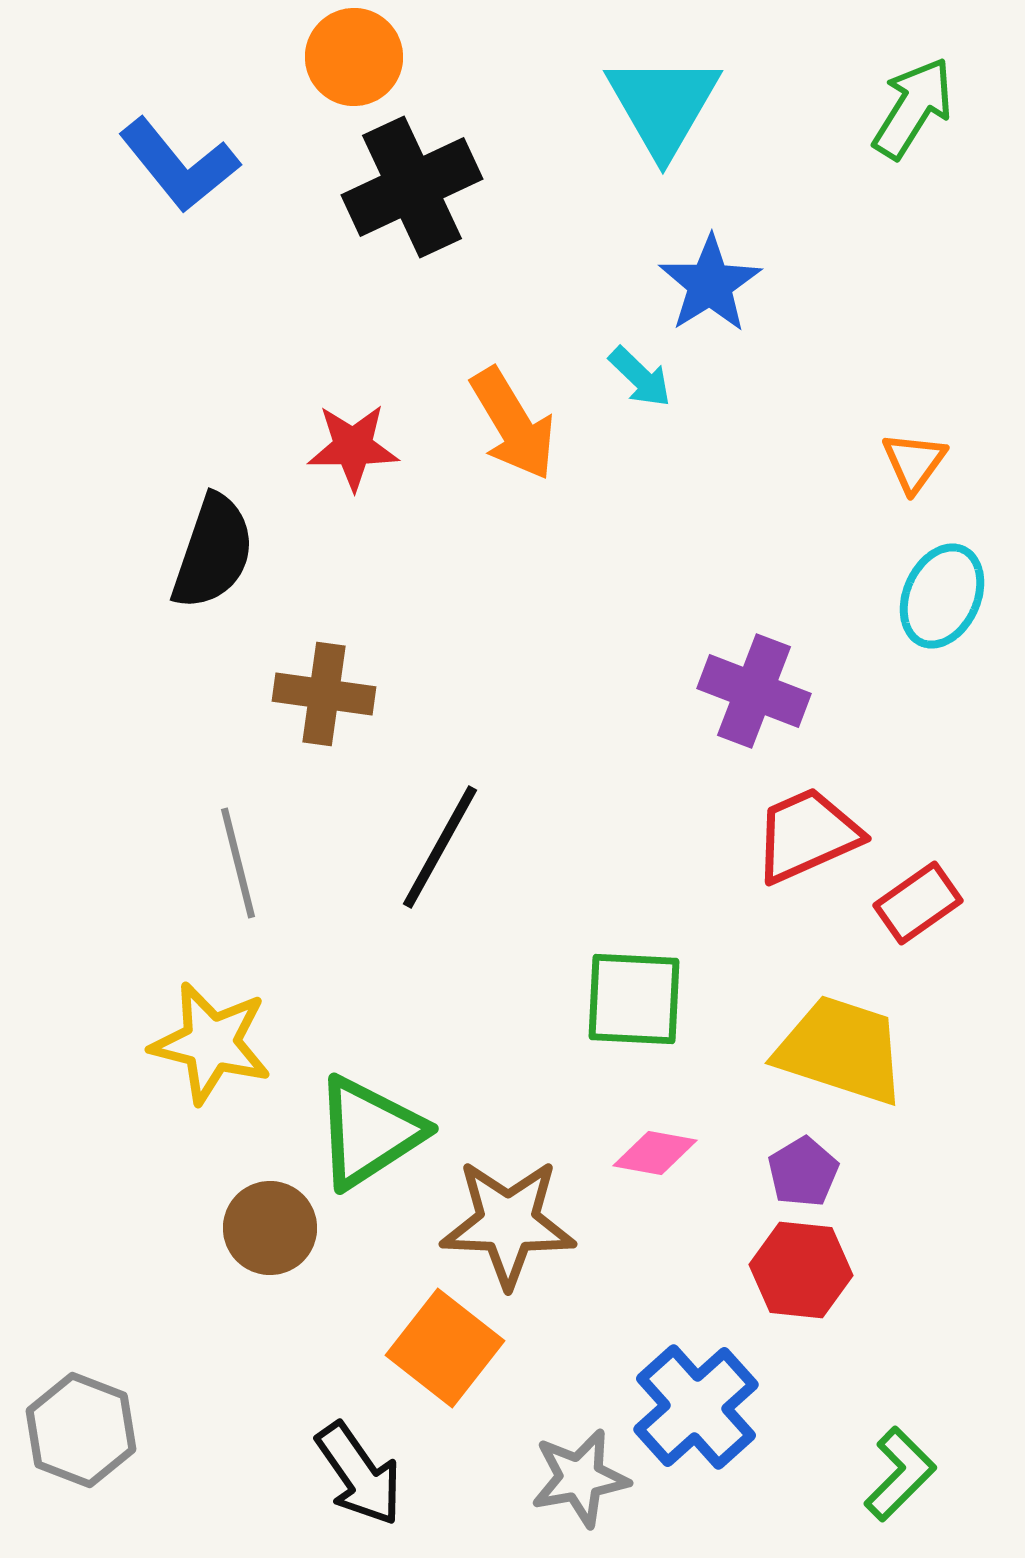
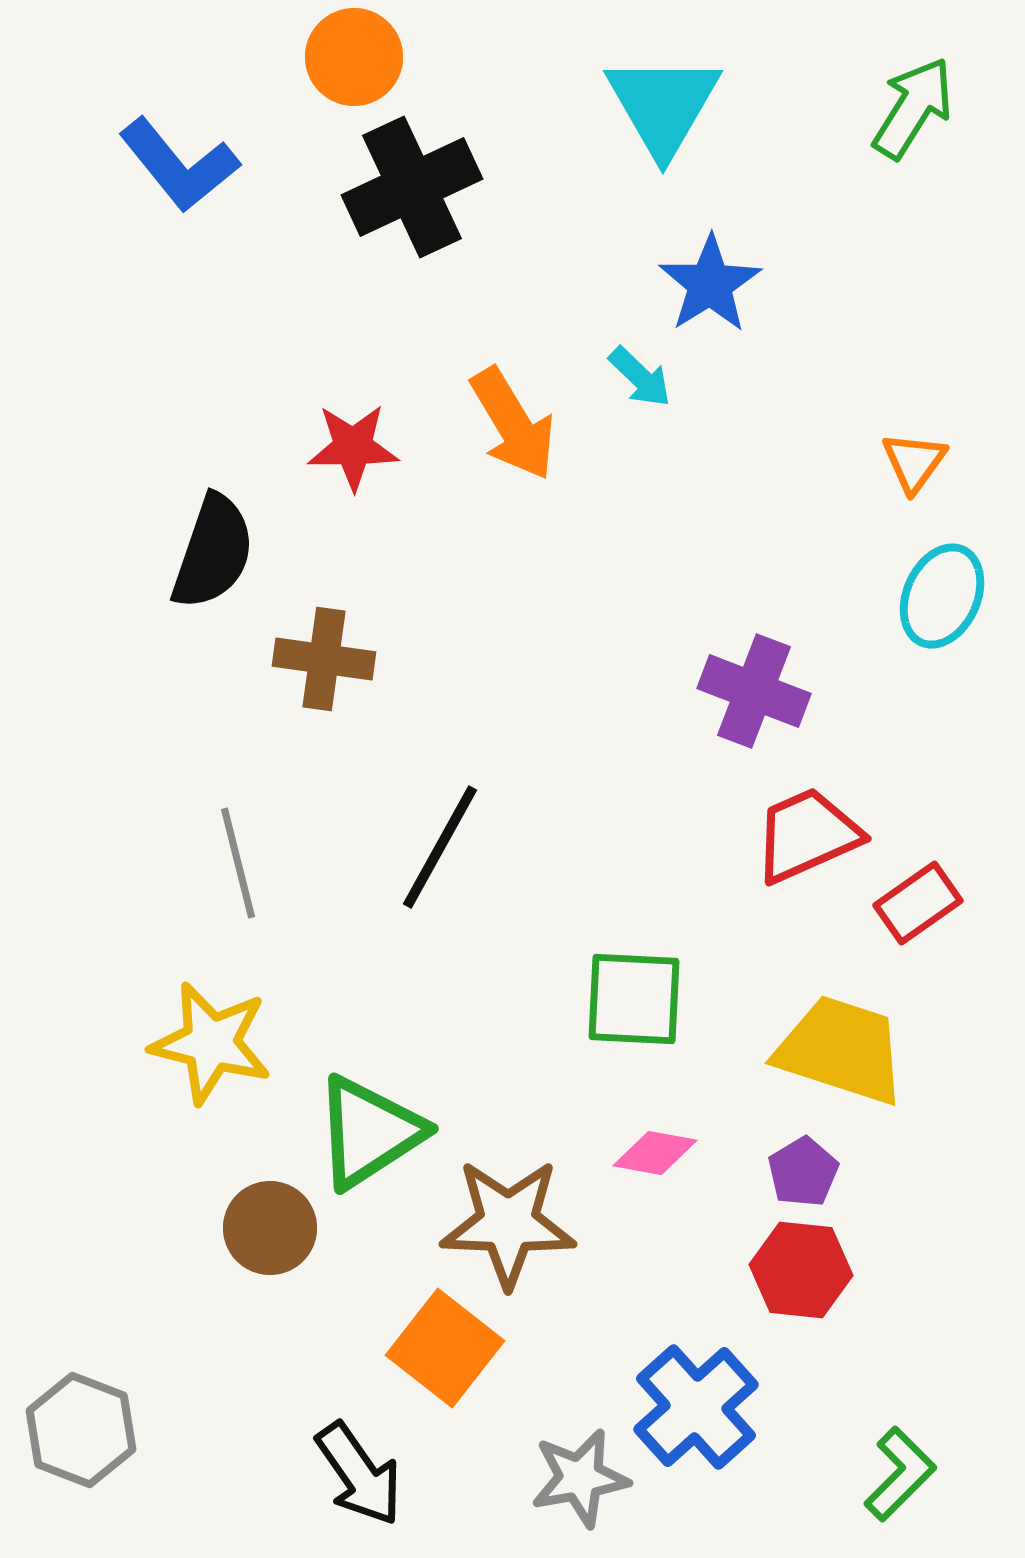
brown cross: moved 35 px up
